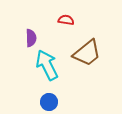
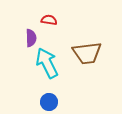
red semicircle: moved 17 px left
brown trapezoid: rotated 32 degrees clockwise
cyan arrow: moved 2 px up
